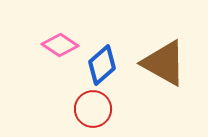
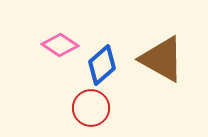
brown triangle: moved 2 px left, 4 px up
red circle: moved 2 px left, 1 px up
